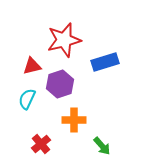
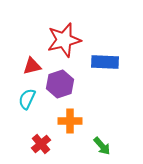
blue rectangle: rotated 20 degrees clockwise
orange cross: moved 4 px left, 1 px down
